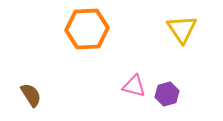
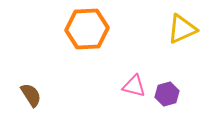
yellow triangle: rotated 40 degrees clockwise
